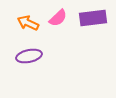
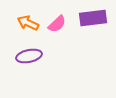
pink semicircle: moved 1 px left, 6 px down
